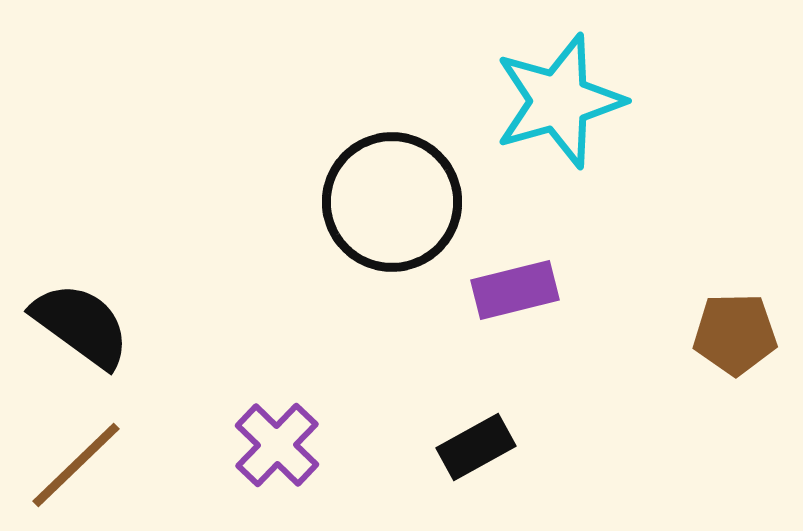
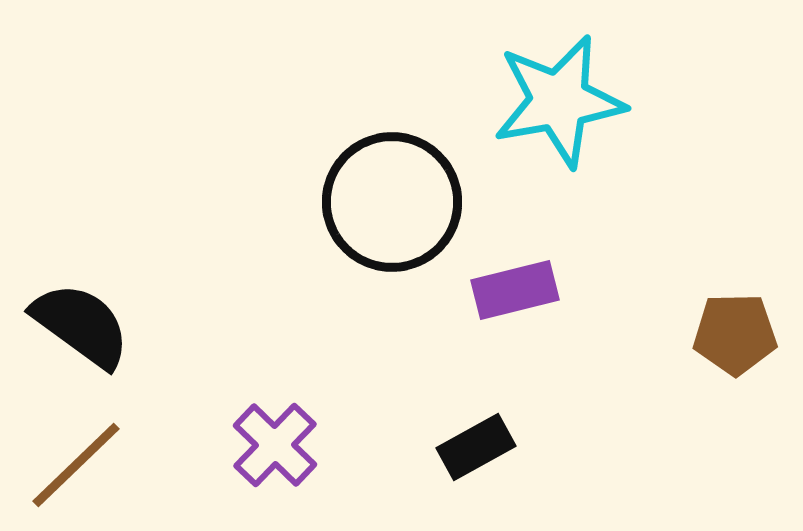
cyan star: rotated 6 degrees clockwise
purple cross: moved 2 px left
